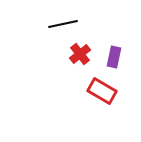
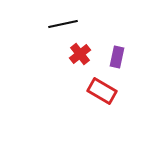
purple rectangle: moved 3 px right
